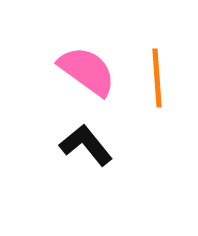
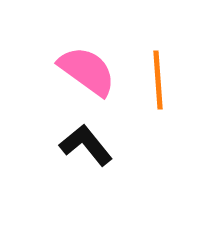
orange line: moved 1 px right, 2 px down
